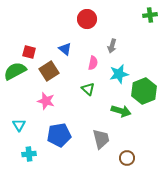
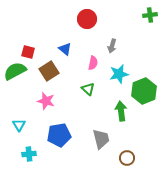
red square: moved 1 px left
green arrow: rotated 114 degrees counterclockwise
